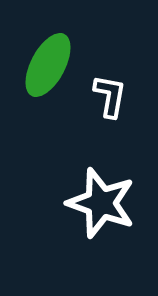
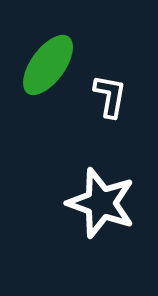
green ellipse: rotated 8 degrees clockwise
